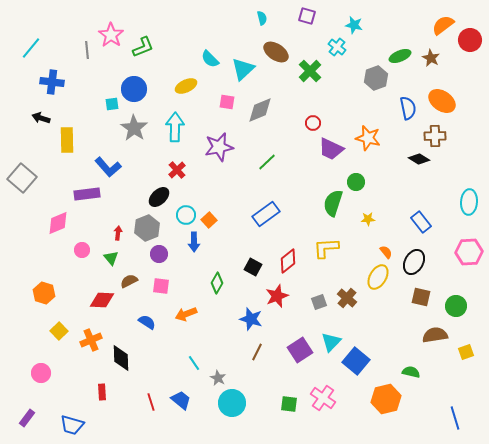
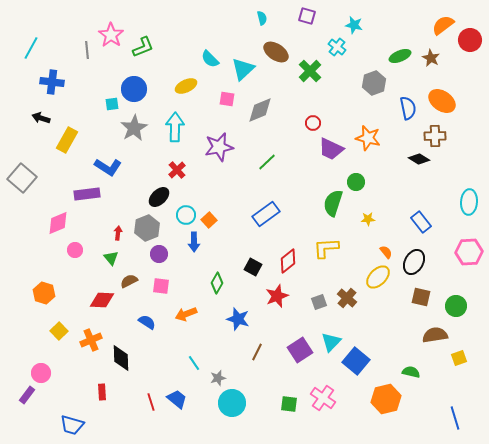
cyan line at (31, 48): rotated 10 degrees counterclockwise
gray hexagon at (376, 78): moved 2 px left, 5 px down
pink square at (227, 102): moved 3 px up
gray star at (134, 128): rotated 8 degrees clockwise
yellow rectangle at (67, 140): rotated 30 degrees clockwise
blue L-shape at (108, 167): rotated 16 degrees counterclockwise
pink circle at (82, 250): moved 7 px left
yellow ellipse at (378, 277): rotated 15 degrees clockwise
blue star at (251, 319): moved 13 px left
yellow square at (466, 352): moved 7 px left, 6 px down
gray star at (218, 378): rotated 28 degrees clockwise
blue trapezoid at (181, 400): moved 4 px left, 1 px up
purple rectangle at (27, 418): moved 23 px up
